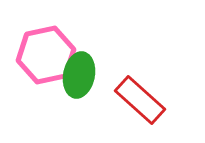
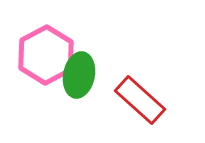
pink hexagon: rotated 16 degrees counterclockwise
